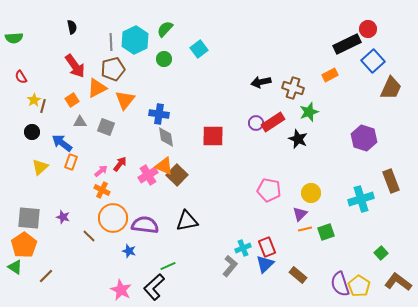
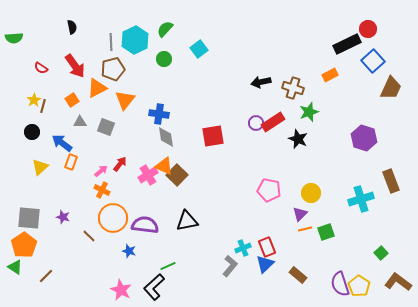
red semicircle at (21, 77): moved 20 px right, 9 px up; rotated 24 degrees counterclockwise
red square at (213, 136): rotated 10 degrees counterclockwise
